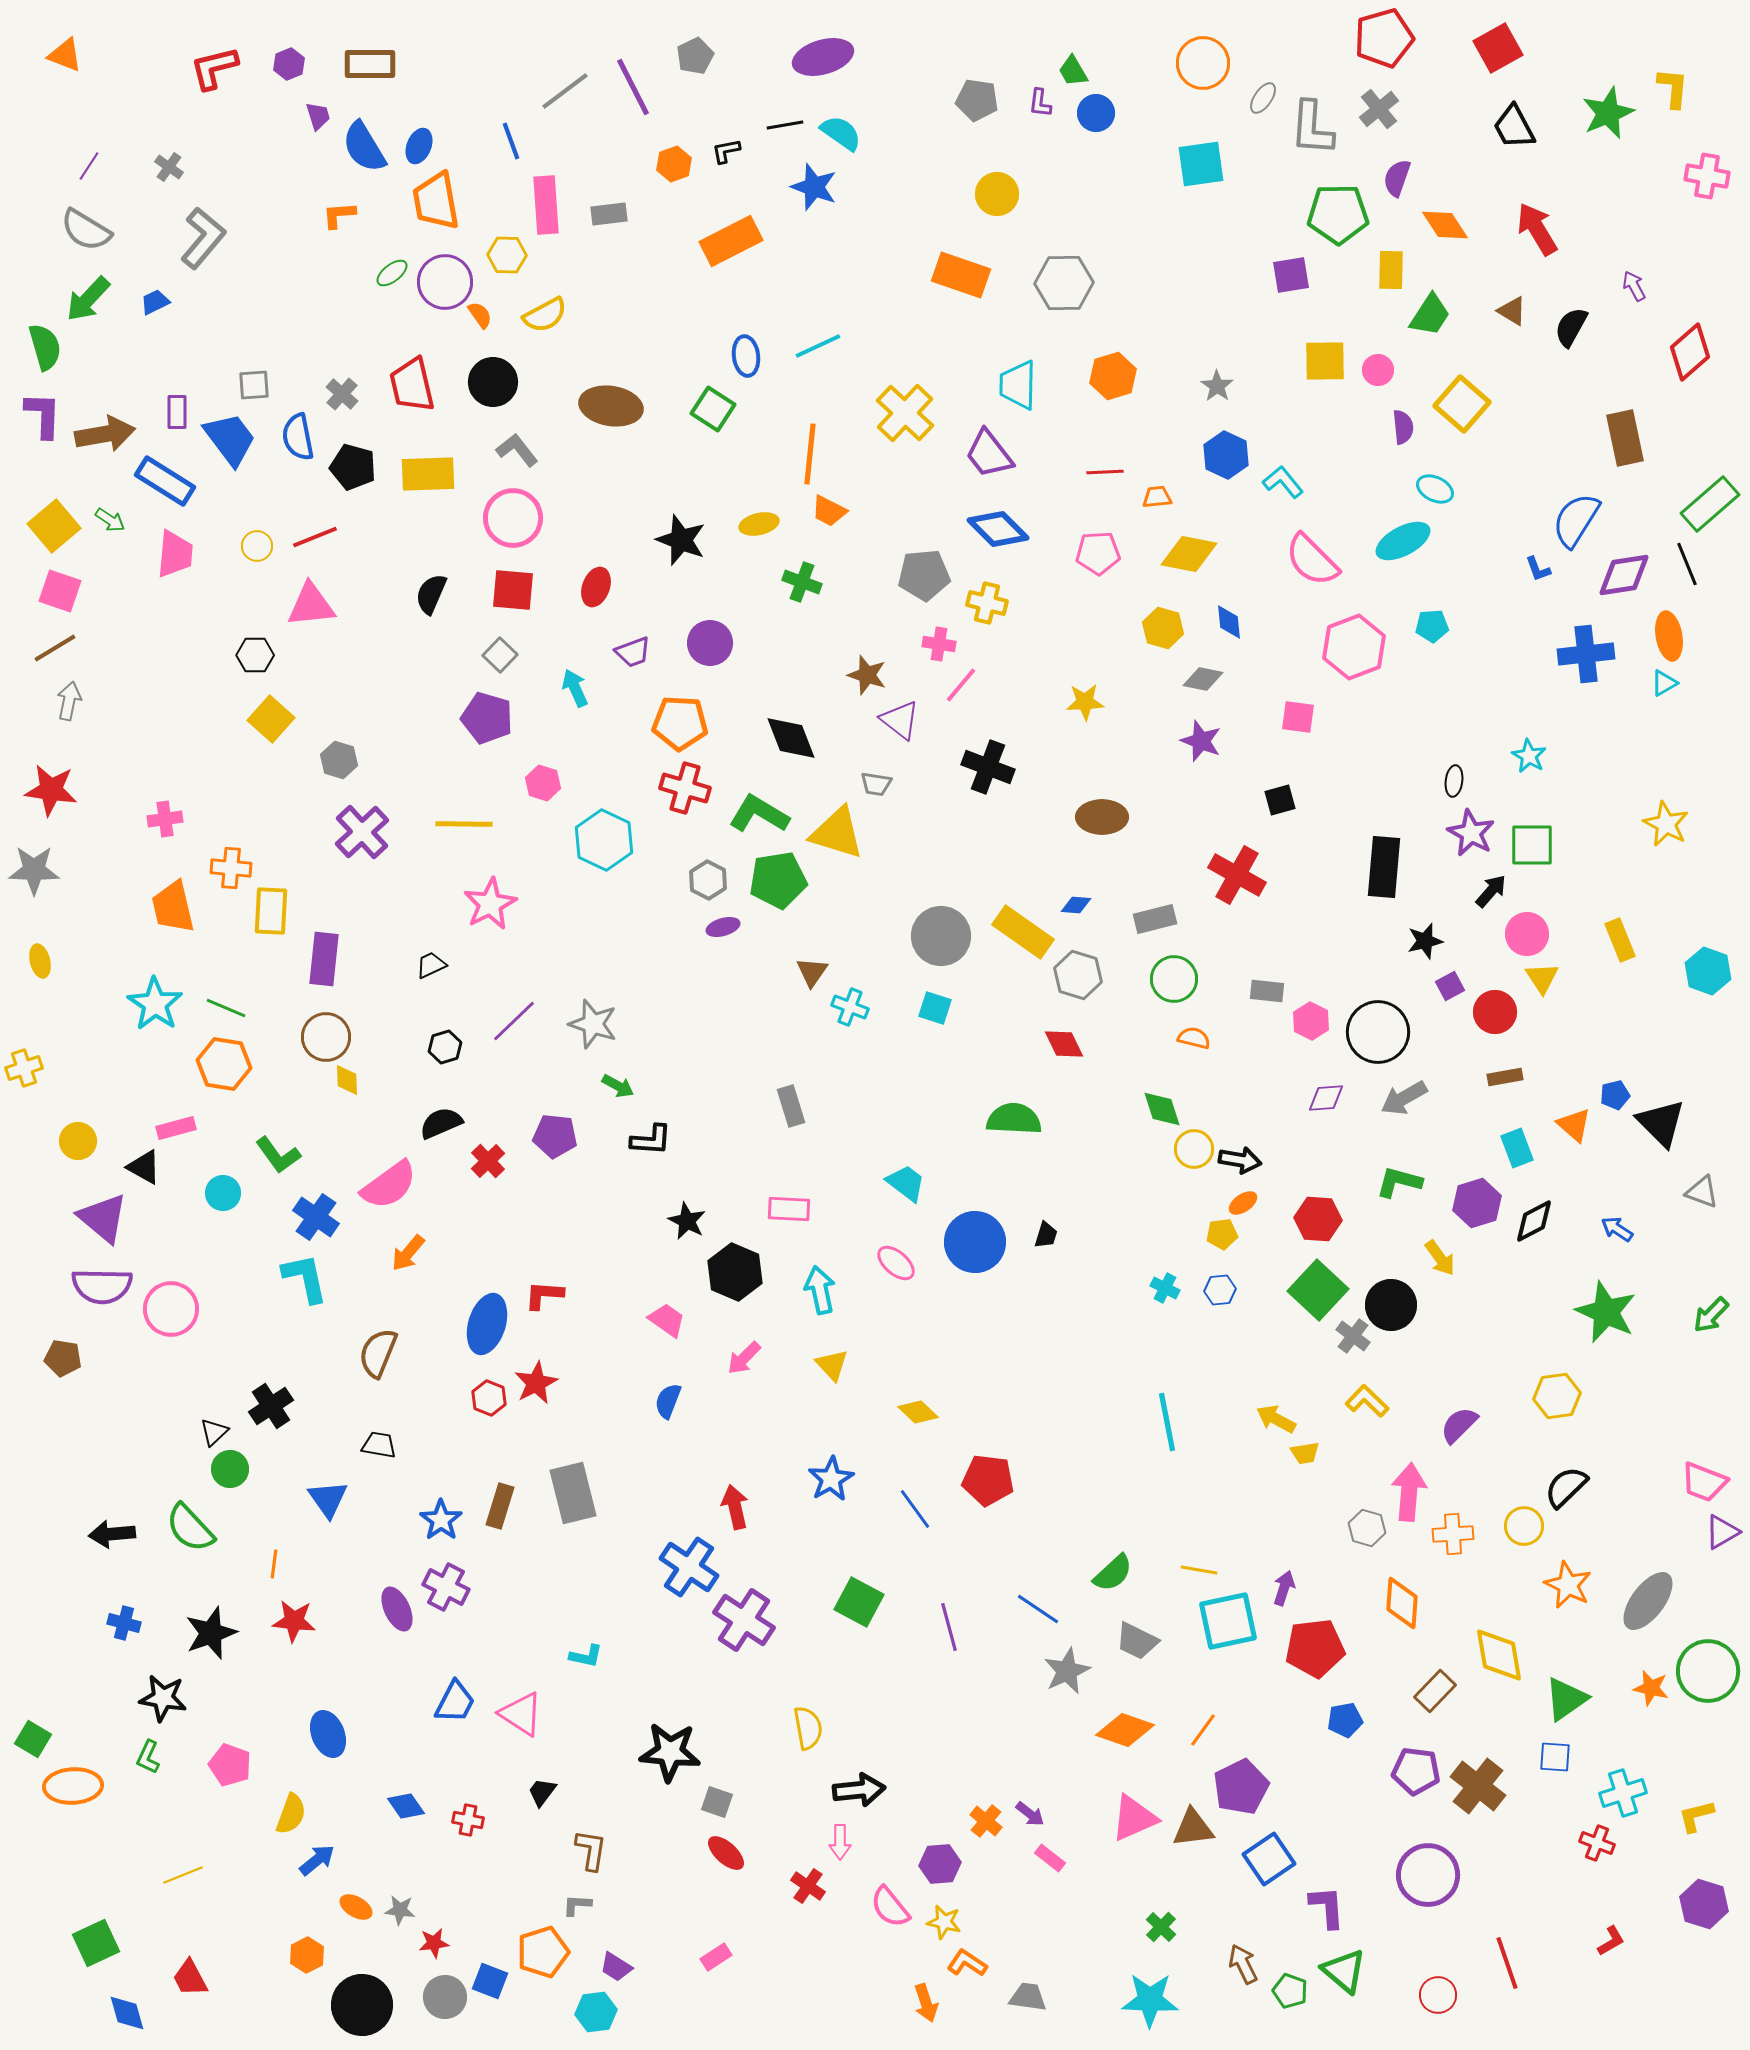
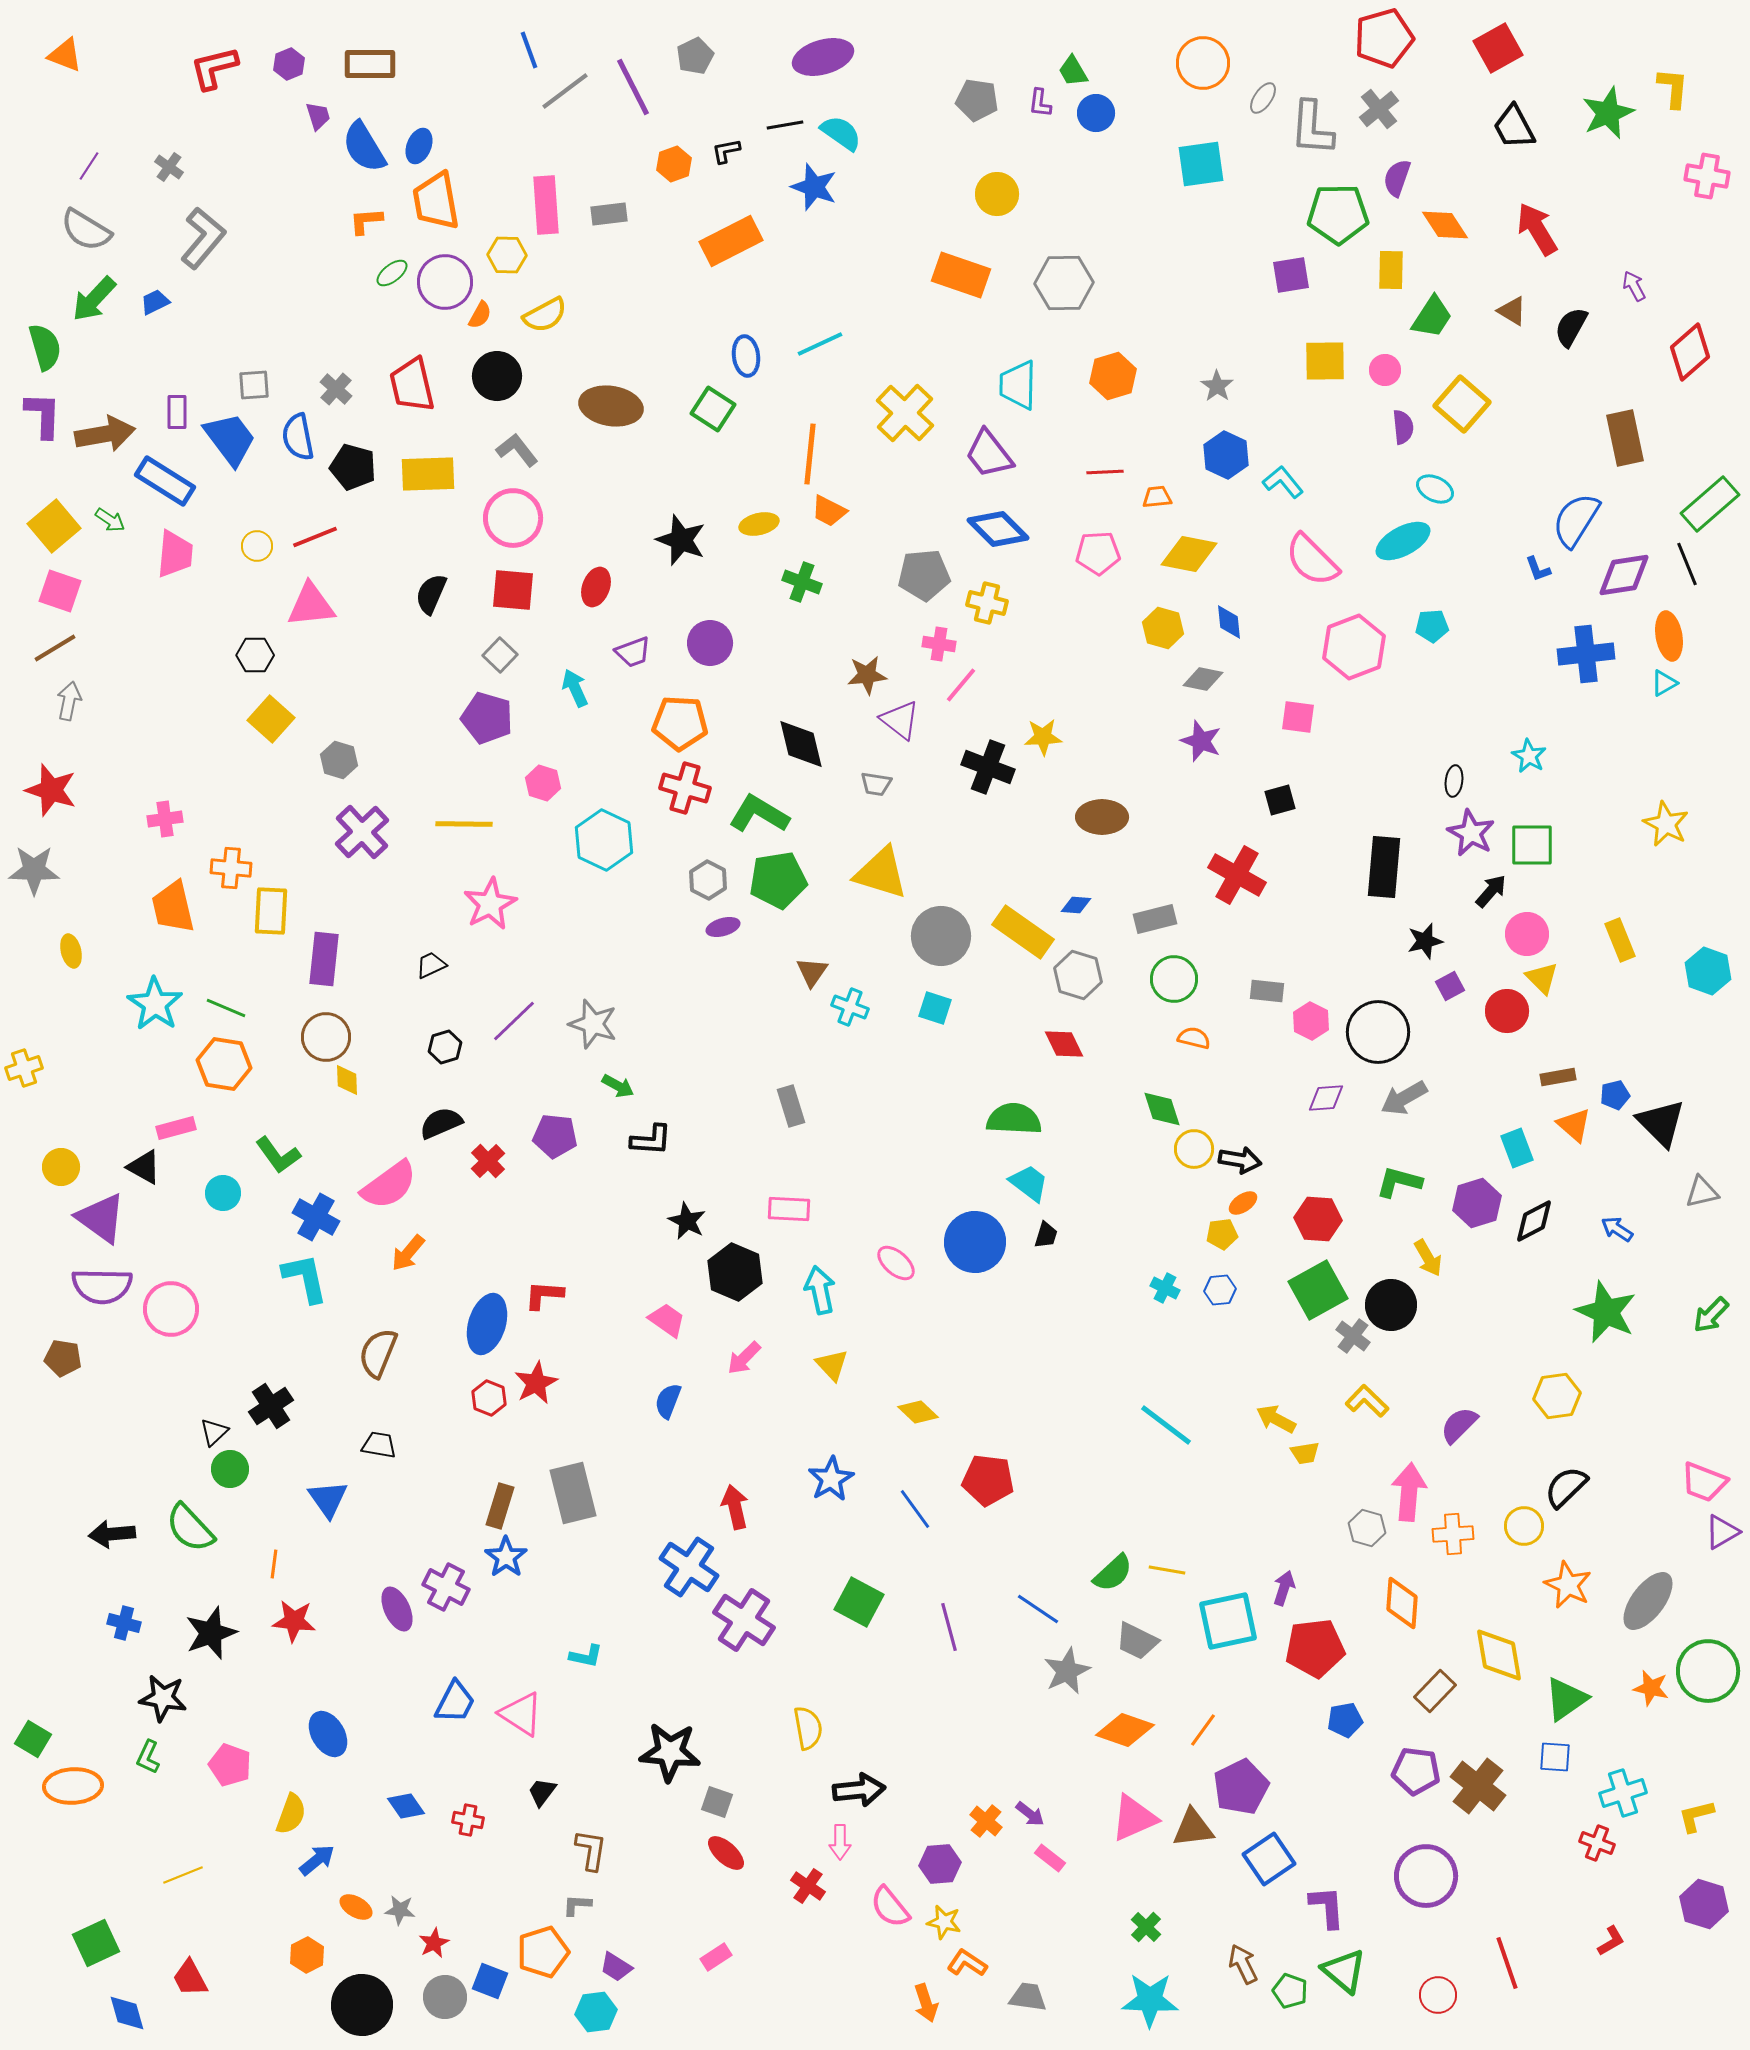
blue line at (511, 141): moved 18 px right, 91 px up
orange L-shape at (339, 215): moved 27 px right, 6 px down
green arrow at (88, 299): moved 6 px right
orange semicircle at (480, 315): rotated 64 degrees clockwise
green trapezoid at (1430, 315): moved 2 px right, 2 px down
cyan line at (818, 346): moved 2 px right, 2 px up
pink circle at (1378, 370): moved 7 px right
black circle at (493, 382): moved 4 px right, 6 px up
gray cross at (342, 394): moved 6 px left, 5 px up
brown star at (867, 675): rotated 24 degrees counterclockwise
yellow star at (1085, 702): moved 42 px left, 35 px down
black diamond at (791, 738): moved 10 px right, 6 px down; rotated 8 degrees clockwise
red star at (51, 790): rotated 10 degrees clockwise
yellow triangle at (837, 833): moved 44 px right, 40 px down
yellow ellipse at (40, 961): moved 31 px right, 10 px up
yellow triangle at (1542, 978): rotated 12 degrees counterclockwise
red circle at (1495, 1012): moved 12 px right, 1 px up
brown rectangle at (1505, 1077): moved 53 px right
yellow circle at (78, 1141): moved 17 px left, 26 px down
cyan trapezoid at (906, 1183): moved 123 px right
gray triangle at (1702, 1192): rotated 33 degrees counterclockwise
blue cross at (316, 1217): rotated 6 degrees counterclockwise
purple triangle at (103, 1218): moved 2 px left; rotated 4 degrees counterclockwise
yellow arrow at (1440, 1258): moved 12 px left; rotated 6 degrees clockwise
green square at (1318, 1290): rotated 18 degrees clockwise
cyan line at (1167, 1422): moved 1 px left, 3 px down; rotated 42 degrees counterclockwise
blue star at (441, 1520): moved 65 px right, 37 px down
yellow line at (1199, 1570): moved 32 px left
blue ellipse at (328, 1734): rotated 9 degrees counterclockwise
purple circle at (1428, 1875): moved 2 px left, 1 px down
green cross at (1161, 1927): moved 15 px left
red star at (434, 1943): rotated 20 degrees counterclockwise
